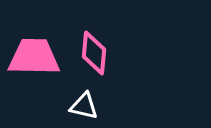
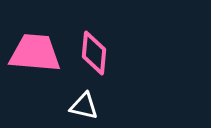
pink trapezoid: moved 1 px right, 4 px up; rotated 4 degrees clockwise
